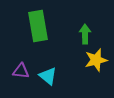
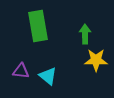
yellow star: rotated 15 degrees clockwise
